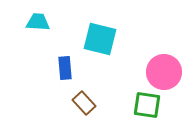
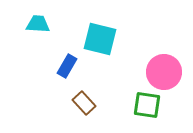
cyan trapezoid: moved 2 px down
blue rectangle: moved 2 px right, 2 px up; rotated 35 degrees clockwise
